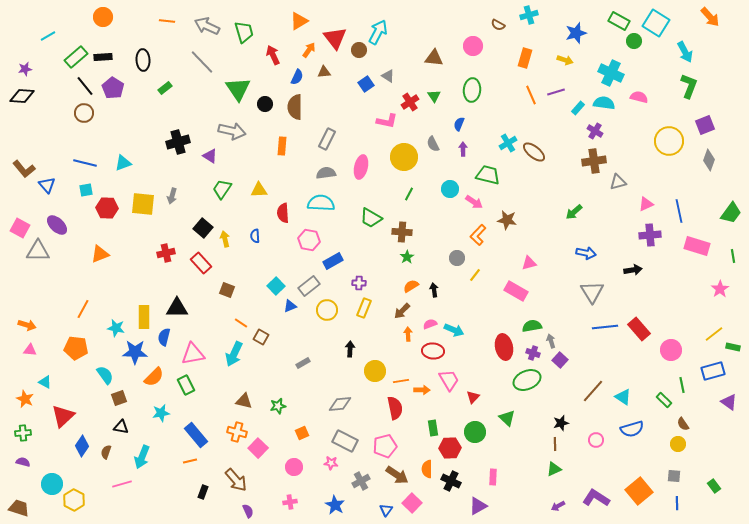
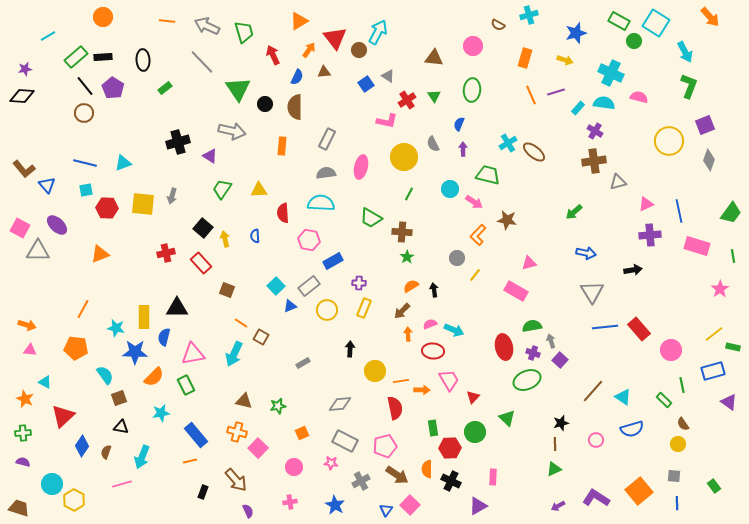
red cross at (410, 102): moved 3 px left, 2 px up
pink square at (412, 503): moved 2 px left, 2 px down
